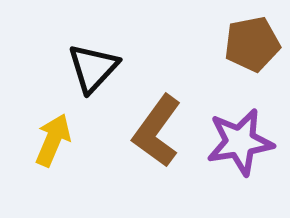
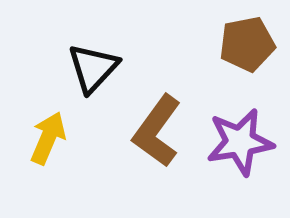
brown pentagon: moved 5 px left
yellow arrow: moved 5 px left, 2 px up
